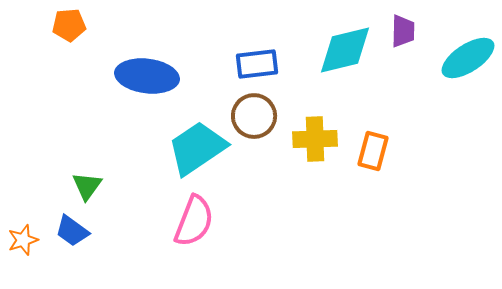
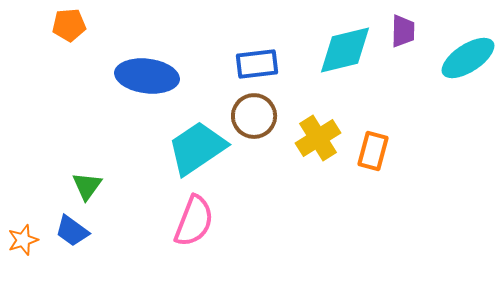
yellow cross: moved 3 px right, 1 px up; rotated 30 degrees counterclockwise
